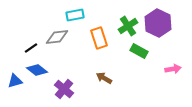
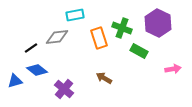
green cross: moved 6 px left, 2 px down; rotated 36 degrees counterclockwise
